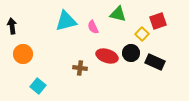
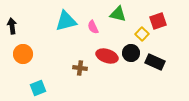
cyan square: moved 2 px down; rotated 28 degrees clockwise
